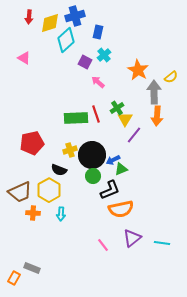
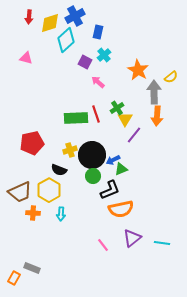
blue cross: rotated 12 degrees counterclockwise
pink triangle: moved 2 px right; rotated 16 degrees counterclockwise
